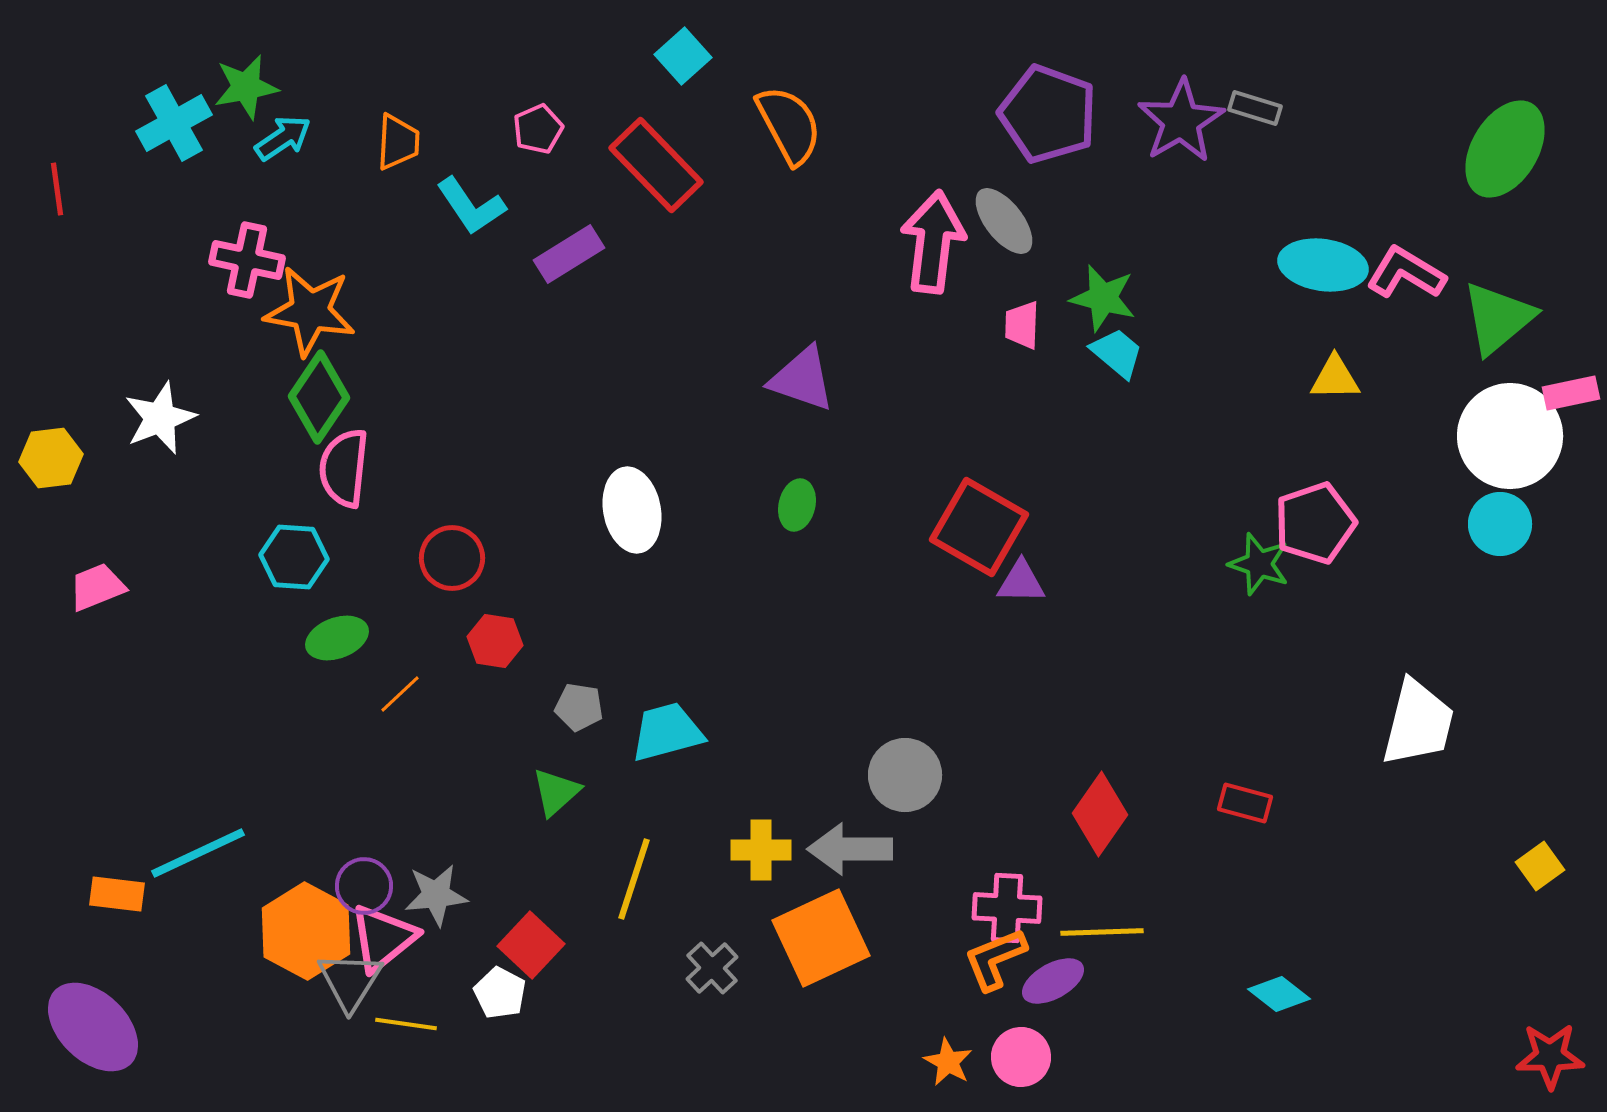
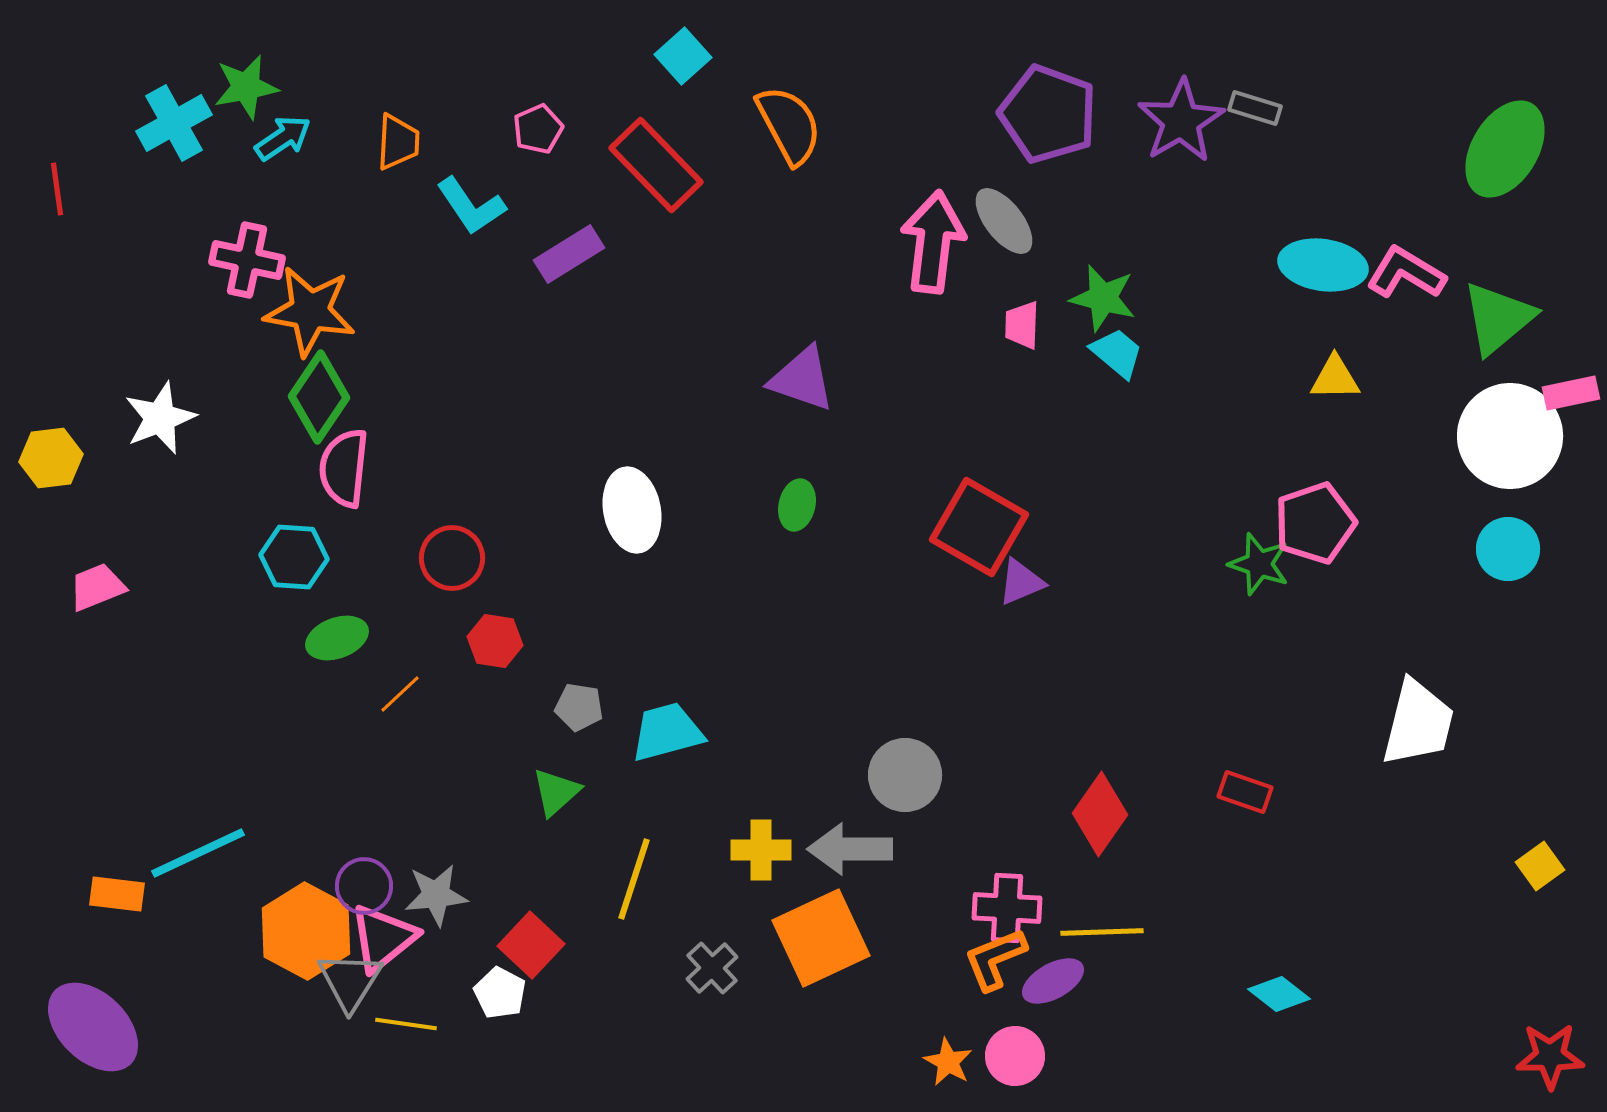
cyan circle at (1500, 524): moved 8 px right, 25 px down
purple triangle at (1021, 582): rotated 24 degrees counterclockwise
red rectangle at (1245, 803): moved 11 px up; rotated 4 degrees clockwise
pink circle at (1021, 1057): moved 6 px left, 1 px up
